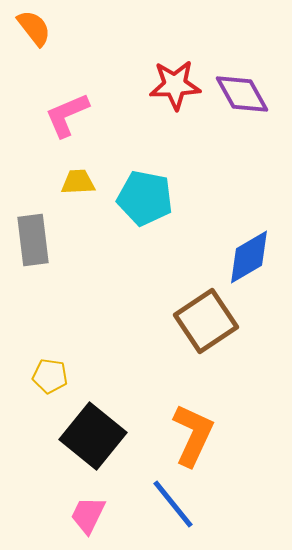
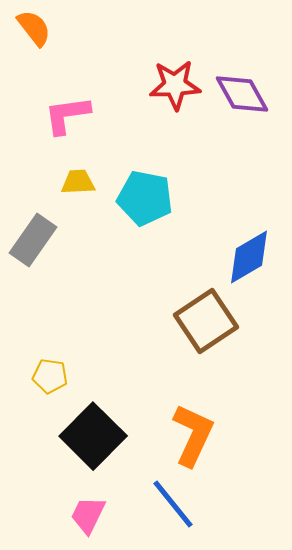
pink L-shape: rotated 15 degrees clockwise
gray rectangle: rotated 42 degrees clockwise
black square: rotated 6 degrees clockwise
